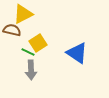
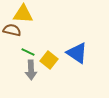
yellow triangle: rotated 30 degrees clockwise
yellow square: moved 11 px right, 17 px down; rotated 18 degrees counterclockwise
